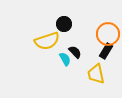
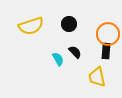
black circle: moved 5 px right
yellow semicircle: moved 16 px left, 15 px up
black rectangle: rotated 28 degrees counterclockwise
cyan semicircle: moved 7 px left
yellow trapezoid: moved 1 px right, 3 px down
